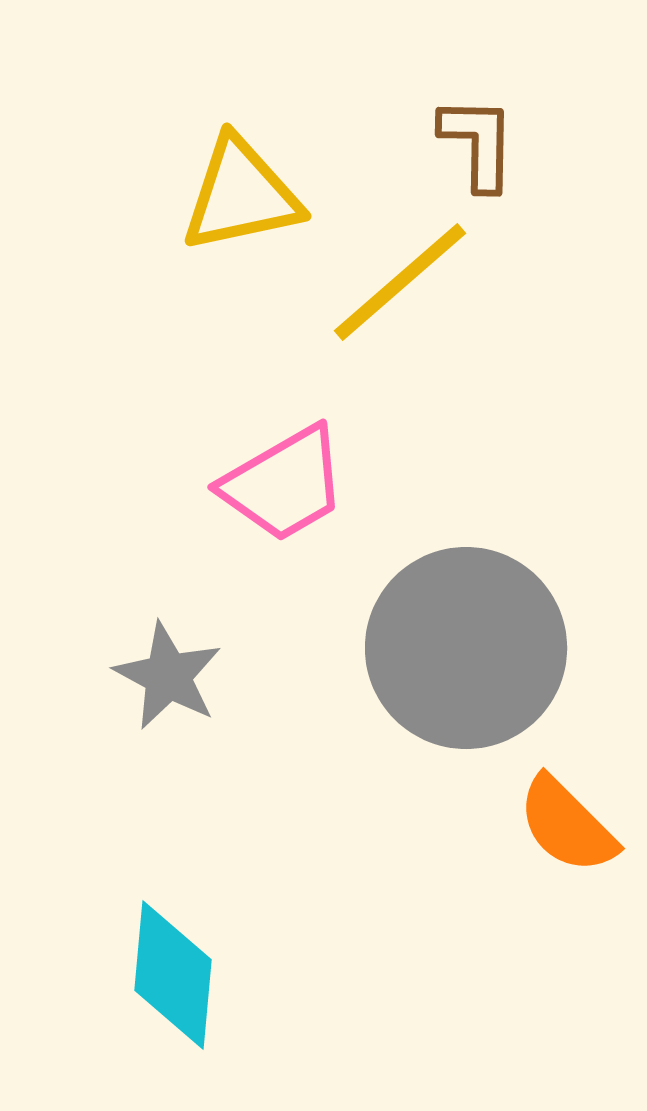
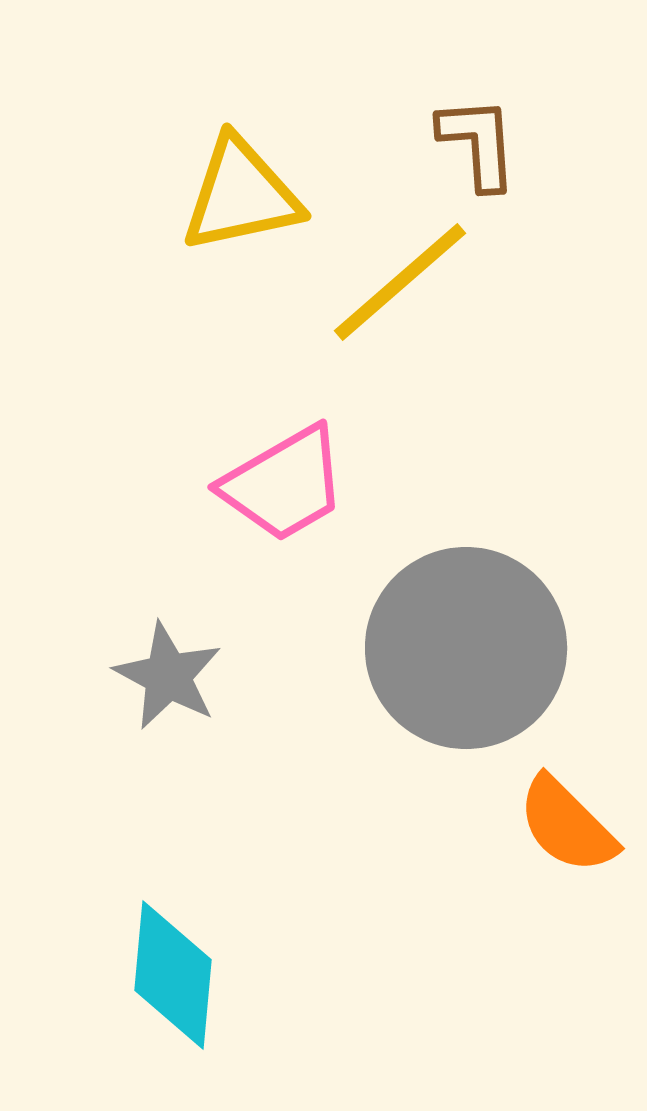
brown L-shape: rotated 5 degrees counterclockwise
